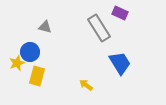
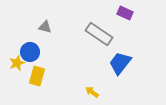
purple rectangle: moved 5 px right
gray rectangle: moved 6 px down; rotated 24 degrees counterclockwise
blue trapezoid: rotated 110 degrees counterclockwise
yellow arrow: moved 6 px right, 7 px down
